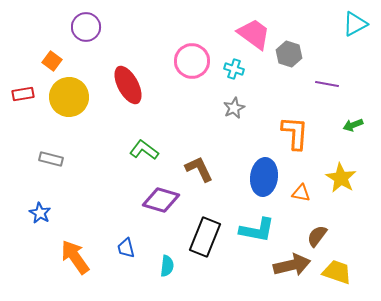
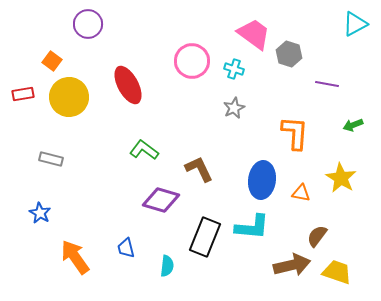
purple circle: moved 2 px right, 3 px up
blue ellipse: moved 2 px left, 3 px down
cyan L-shape: moved 5 px left, 3 px up; rotated 6 degrees counterclockwise
